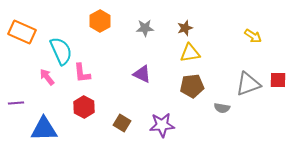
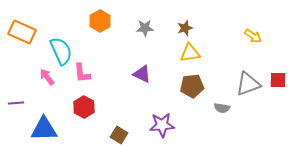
brown square: moved 3 px left, 12 px down
